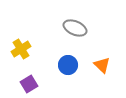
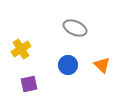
purple square: rotated 18 degrees clockwise
